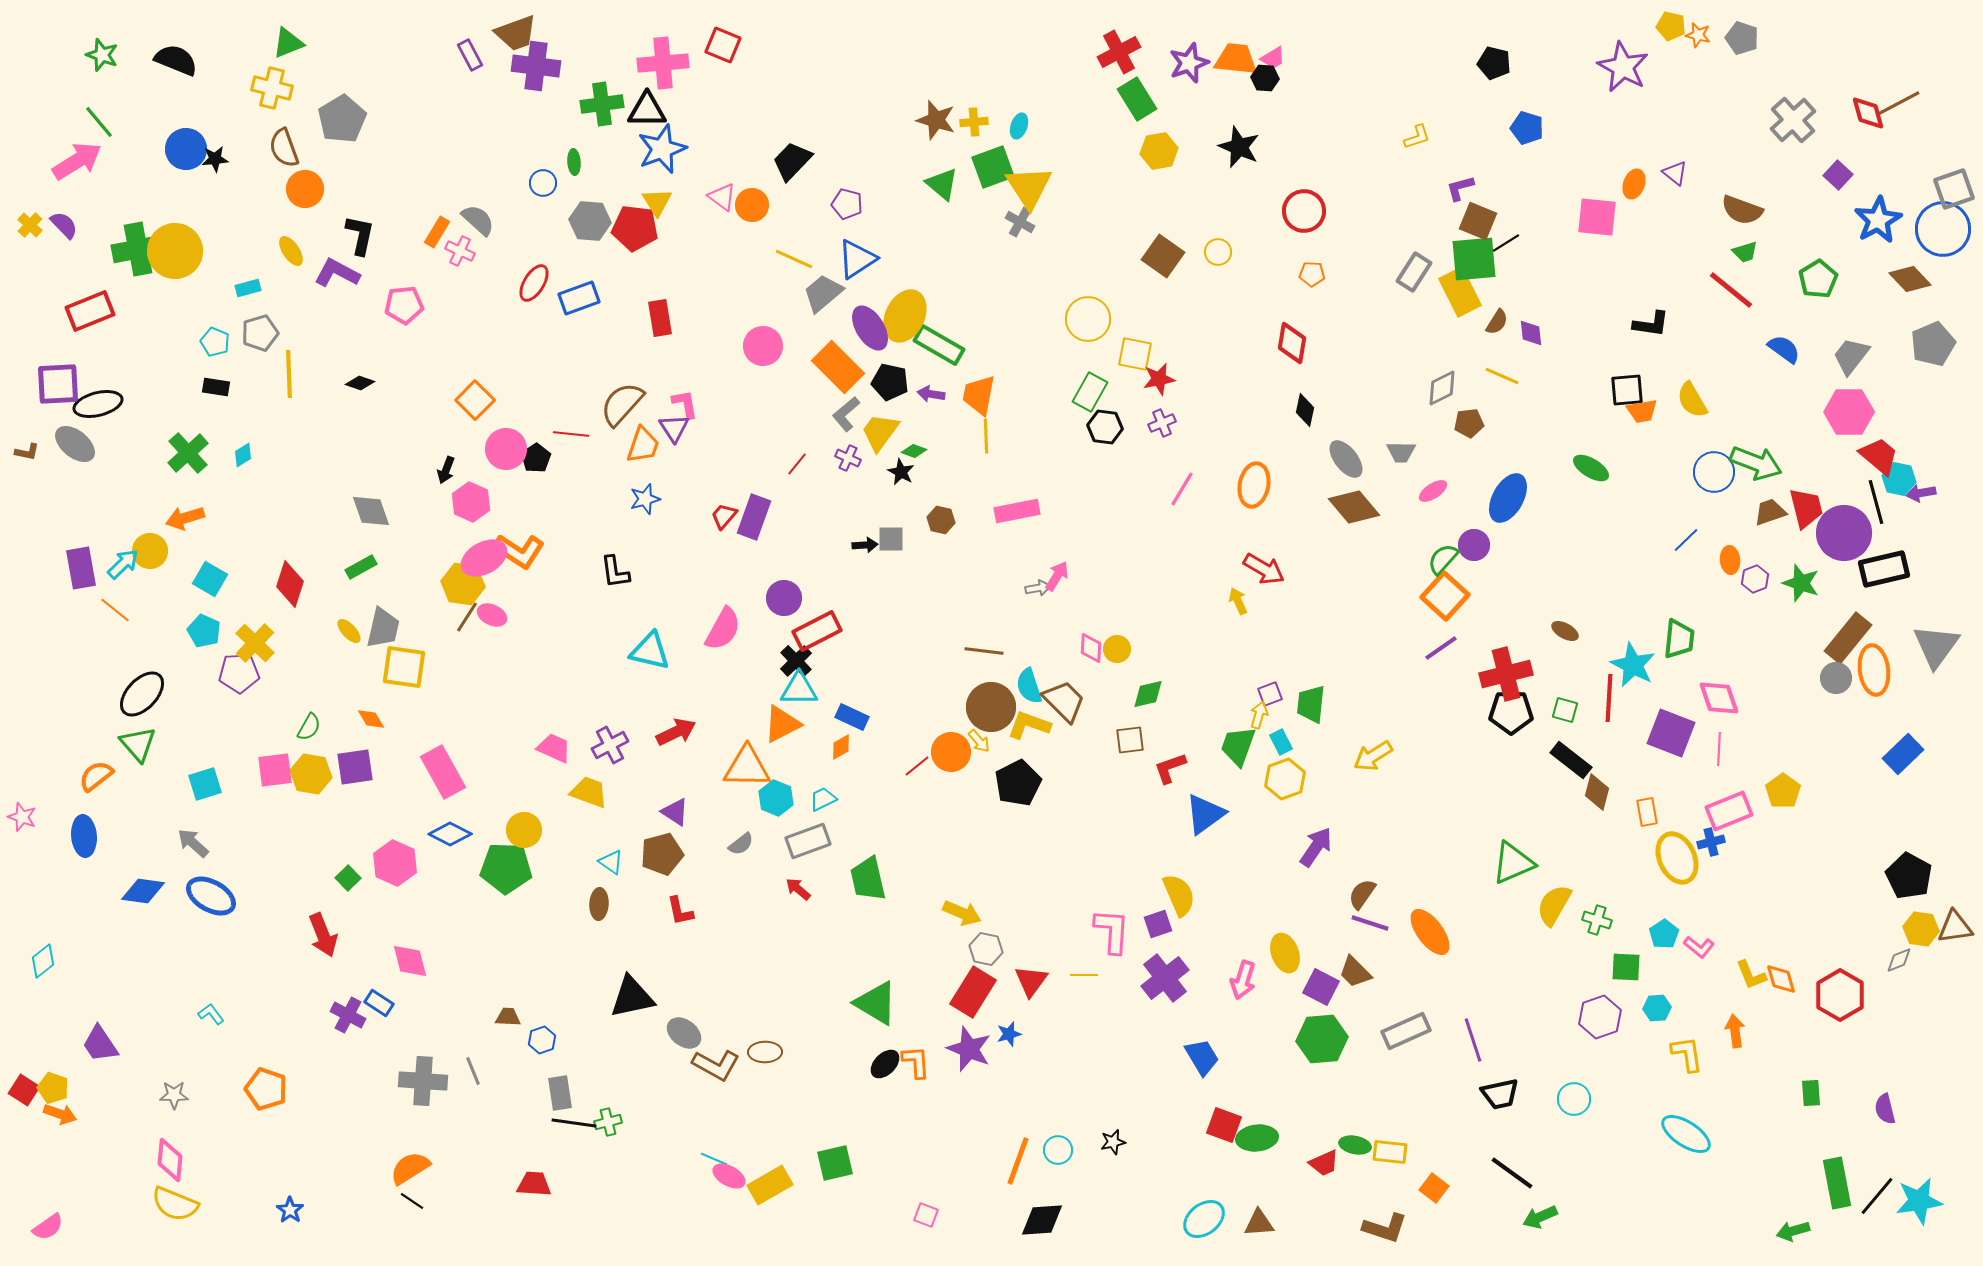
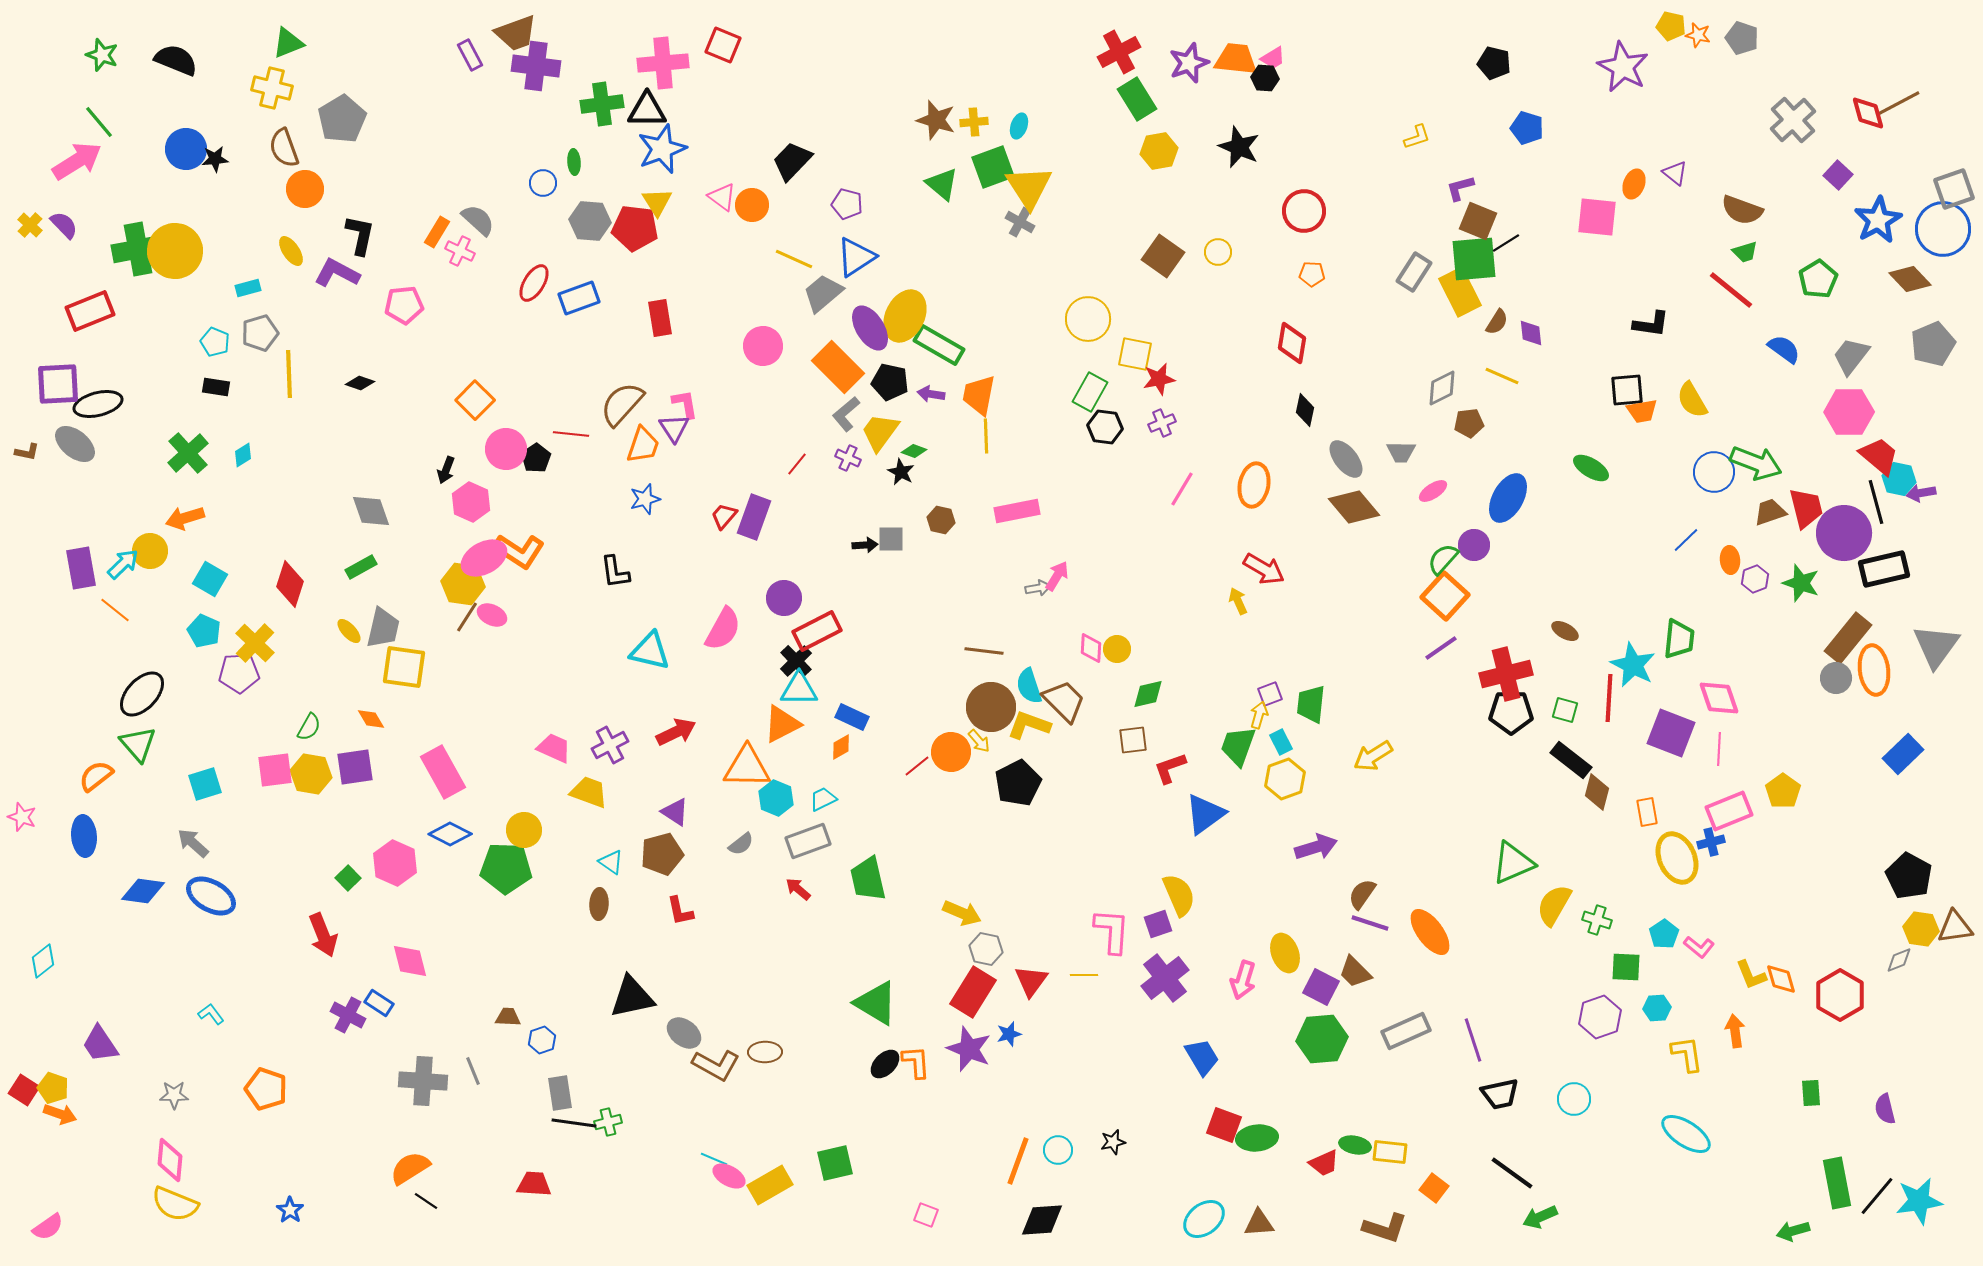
blue triangle at (857, 259): moved 1 px left, 2 px up
brown square at (1130, 740): moved 3 px right
purple arrow at (1316, 847): rotated 39 degrees clockwise
black line at (412, 1201): moved 14 px right
